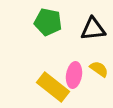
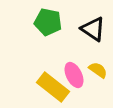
black triangle: rotated 40 degrees clockwise
yellow semicircle: moved 1 px left, 1 px down
pink ellipse: rotated 35 degrees counterclockwise
